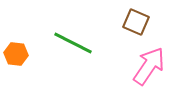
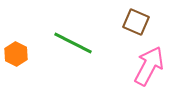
orange hexagon: rotated 20 degrees clockwise
pink arrow: rotated 6 degrees counterclockwise
